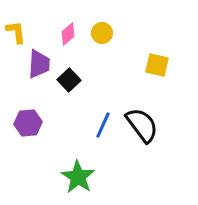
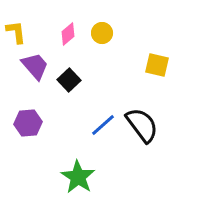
purple trapezoid: moved 4 px left, 2 px down; rotated 44 degrees counterclockwise
blue line: rotated 24 degrees clockwise
